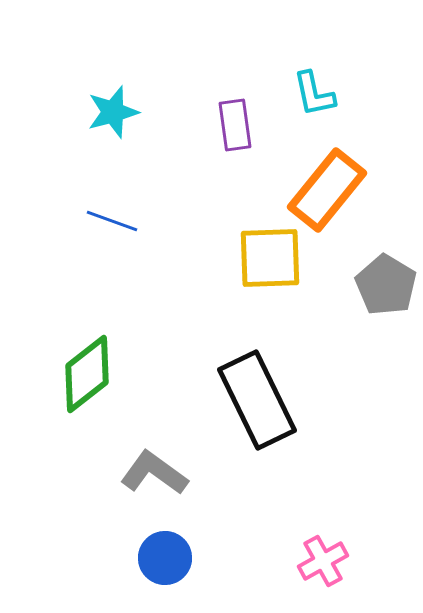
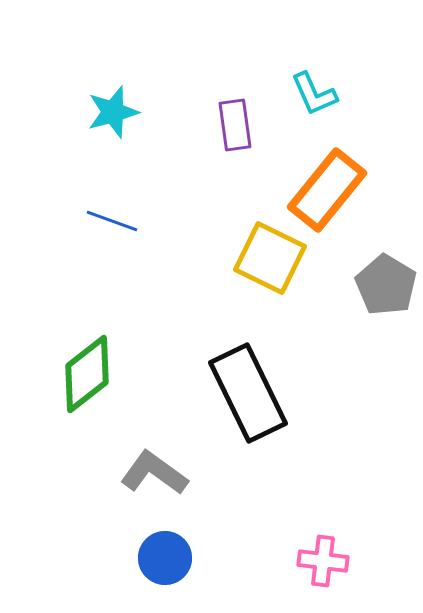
cyan L-shape: rotated 12 degrees counterclockwise
yellow square: rotated 28 degrees clockwise
black rectangle: moved 9 px left, 7 px up
pink cross: rotated 36 degrees clockwise
